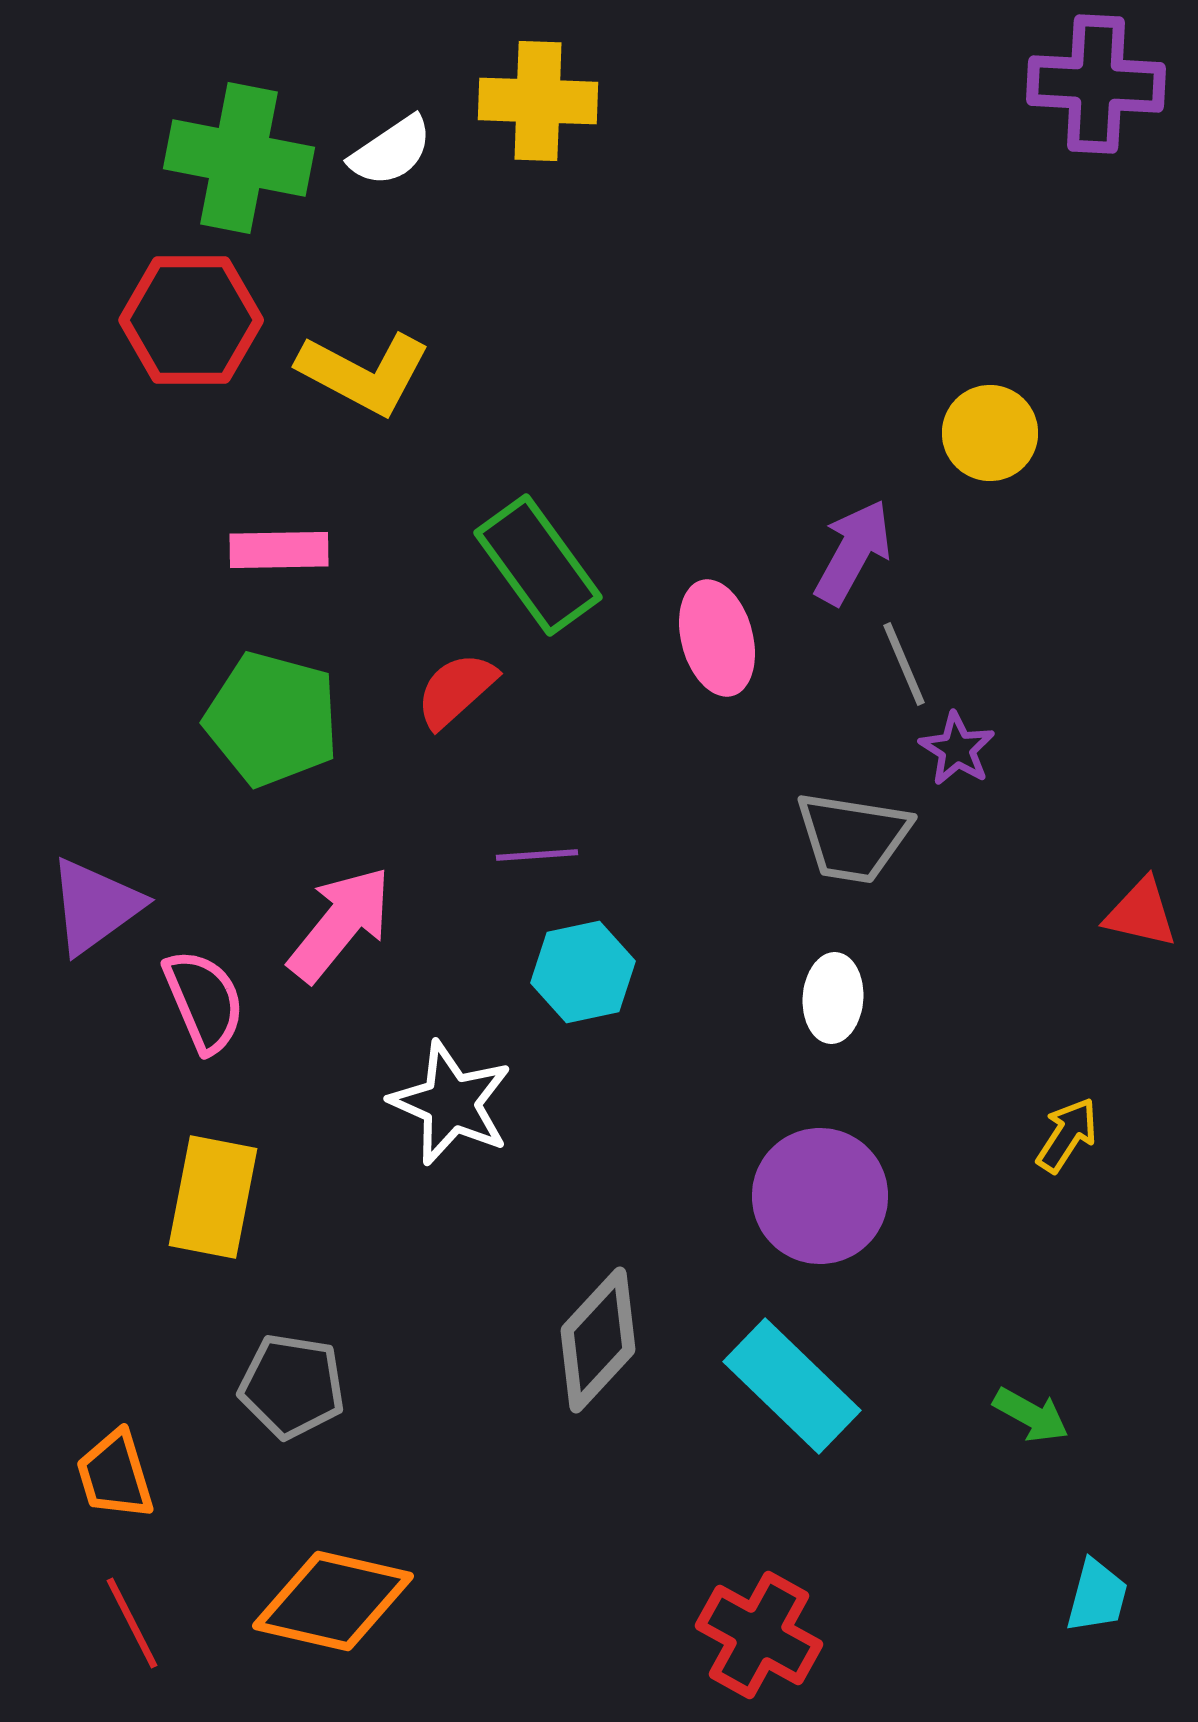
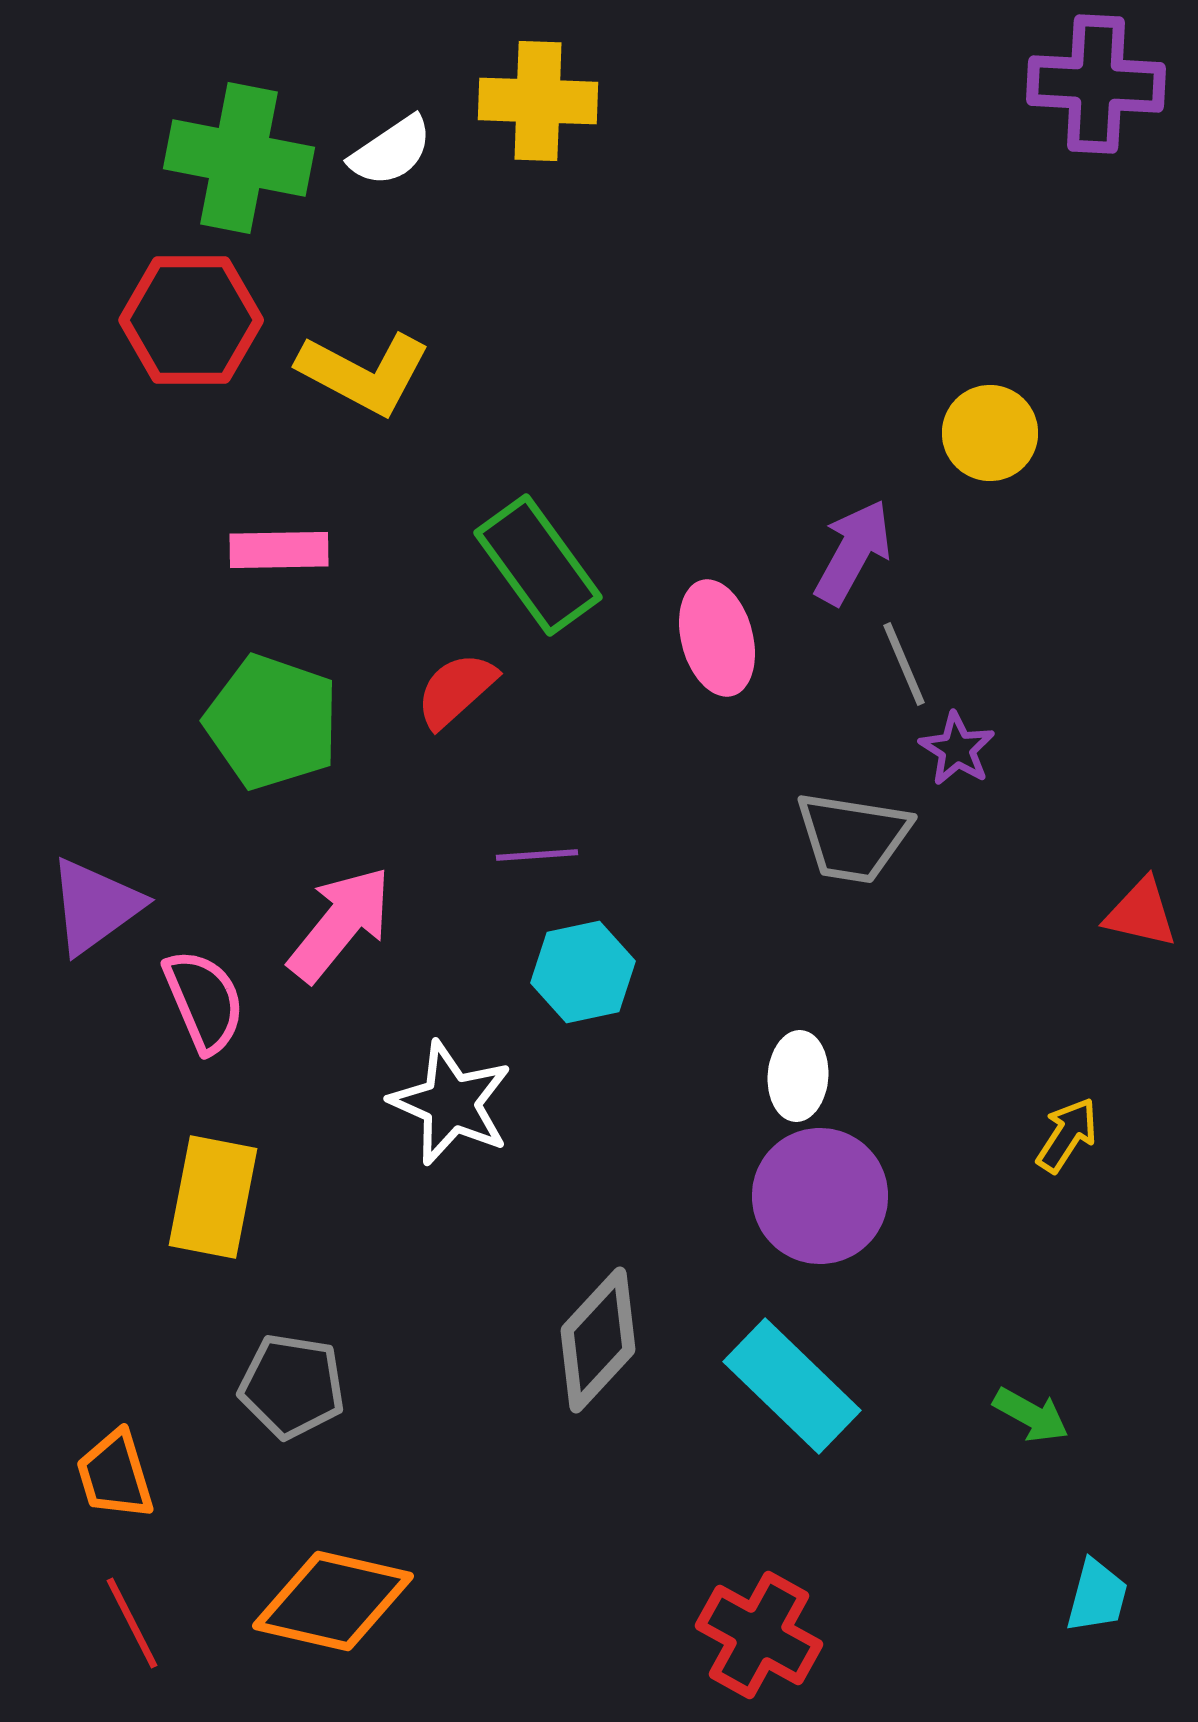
green pentagon: moved 3 px down; rotated 4 degrees clockwise
white ellipse: moved 35 px left, 78 px down
